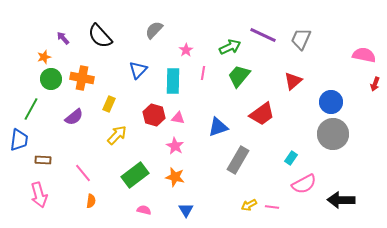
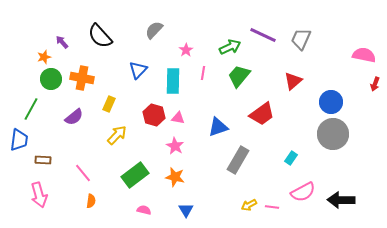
purple arrow at (63, 38): moved 1 px left, 4 px down
pink semicircle at (304, 184): moved 1 px left, 8 px down
